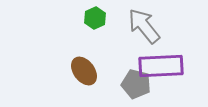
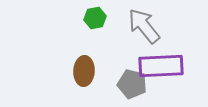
green hexagon: rotated 15 degrees clockwise
brown ellipse: rotated 40 degrees clockwise
gray pentagon: moved 4 px left
